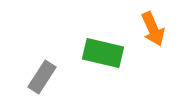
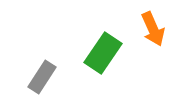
green rectangle: rotated 69 degrees counterclockwise
